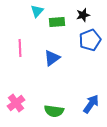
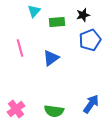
cyan triangle: moved 3 px left
pink line: rotated 12 degrees counterclockwise
blue triangle: moved 1 px left
pink cross: moved 6 px down
